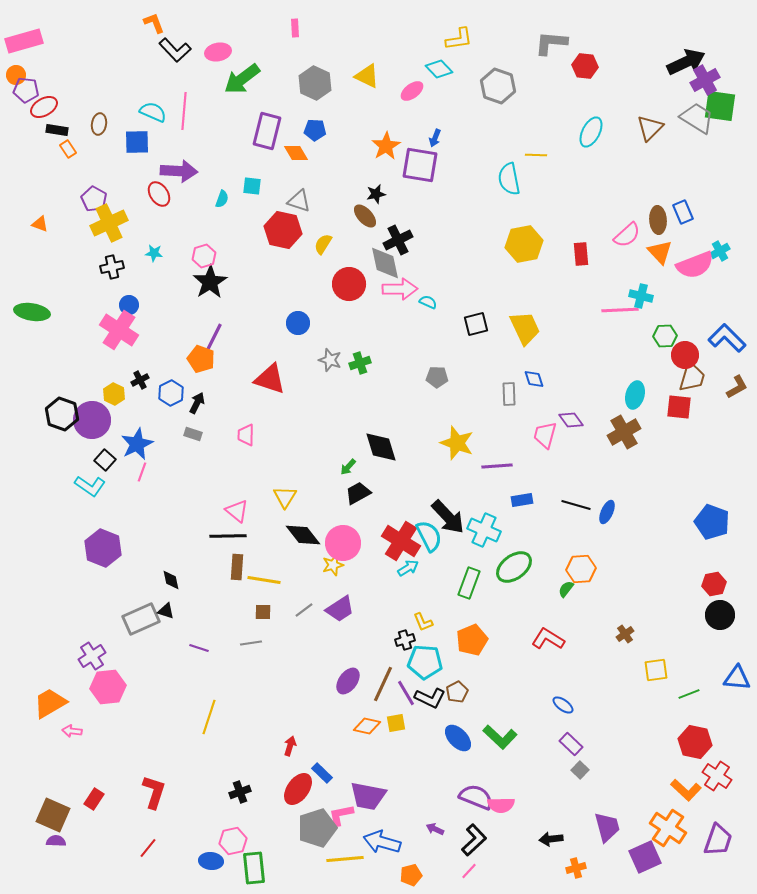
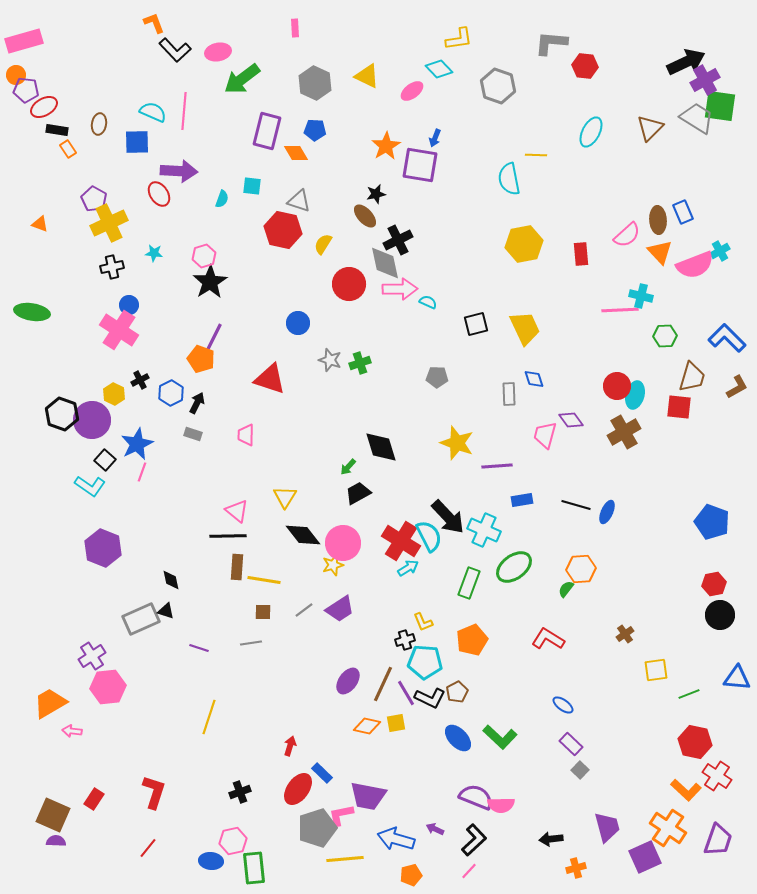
red circle at (685, 355): moved 68 px left, 31 px down
blue arrow at (382, 842): moved 14 px right, 3 px up
